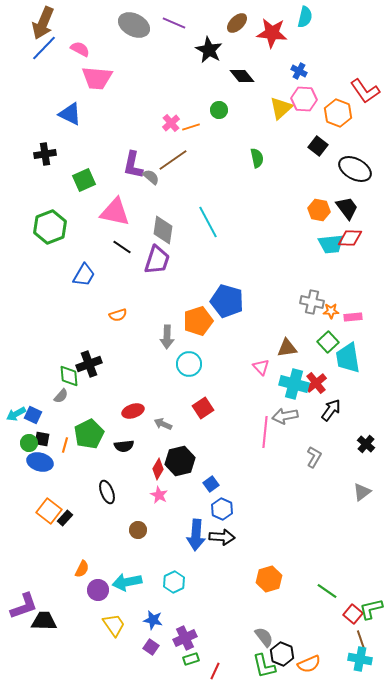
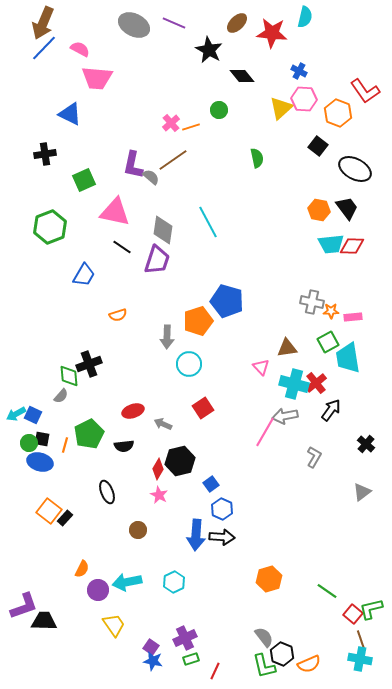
red diamond at (350, 238): moved 2 px right, 8 px down
green square at (328, 342): rotated 15 degrees clockwise
pink line at (265, 432): rotated 24 degrees clockwise
blue star at (153, 620): moved 41 px down
